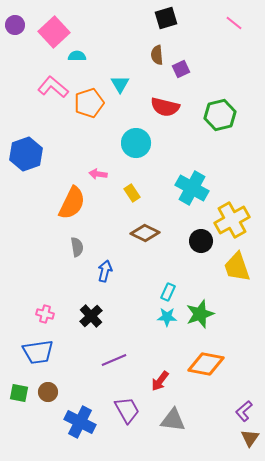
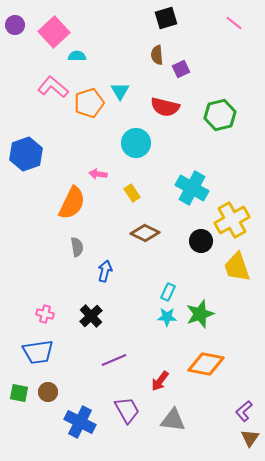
cyan triangle: moved 7 px down
